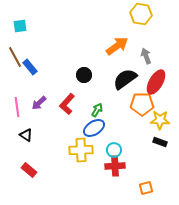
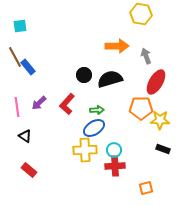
orange arrow: rotated 35 degrees clockwise
blue rectangle: moved 2 px left
black semicircle: moved 15 px left; rotated 20 degrees clockwise
orange pentagon: moved 1 px left, 4 px down
green arrow: rotated 56 degrees clockwise
black triangle: moved 1 px left, 1 px down
black rectangle: moved 3 px right, 7 px down
yellow cross: moved 4 px right
